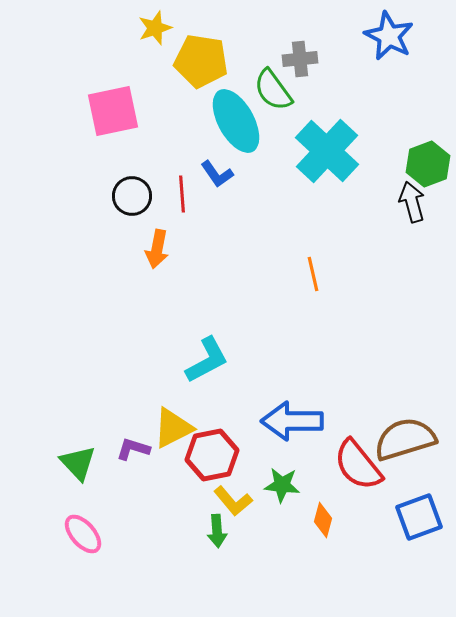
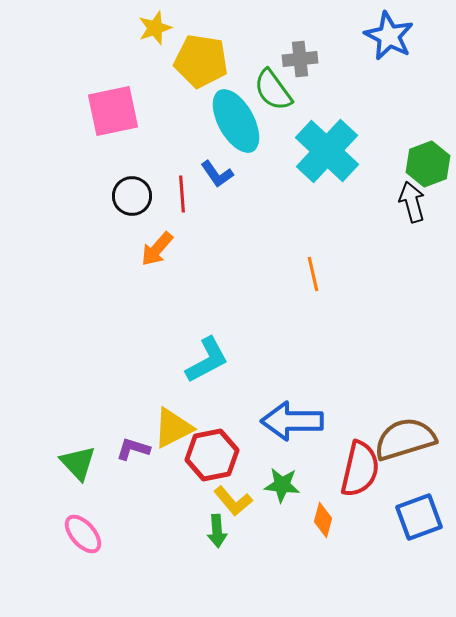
orange arrow: rotated 30 degrees clockwise
red semicircle: moved 2 px right, 4 px down; rotated 128 degrees counterclockwise
